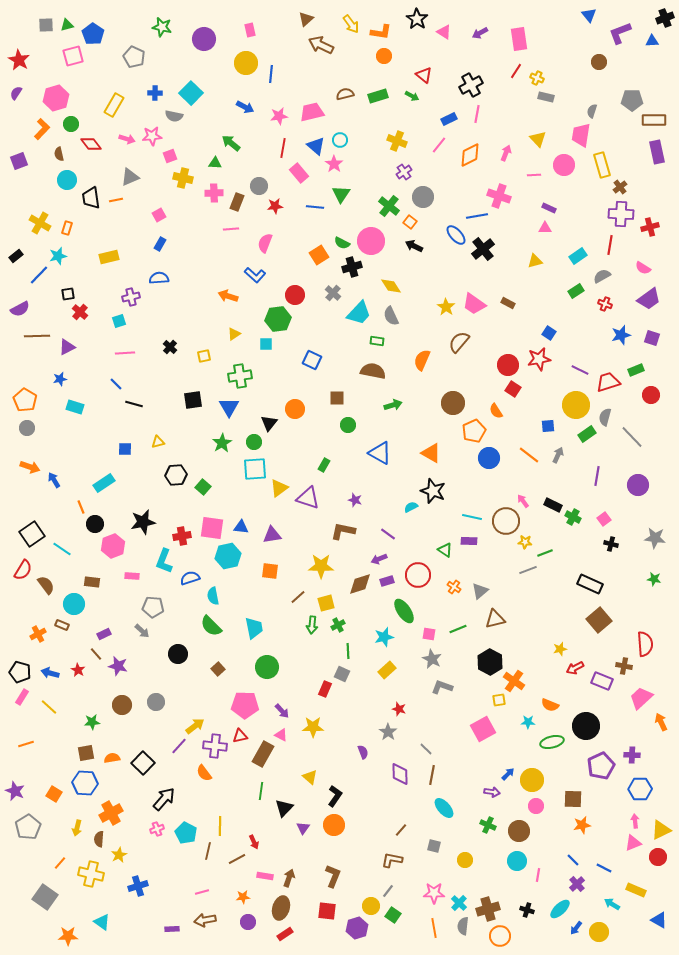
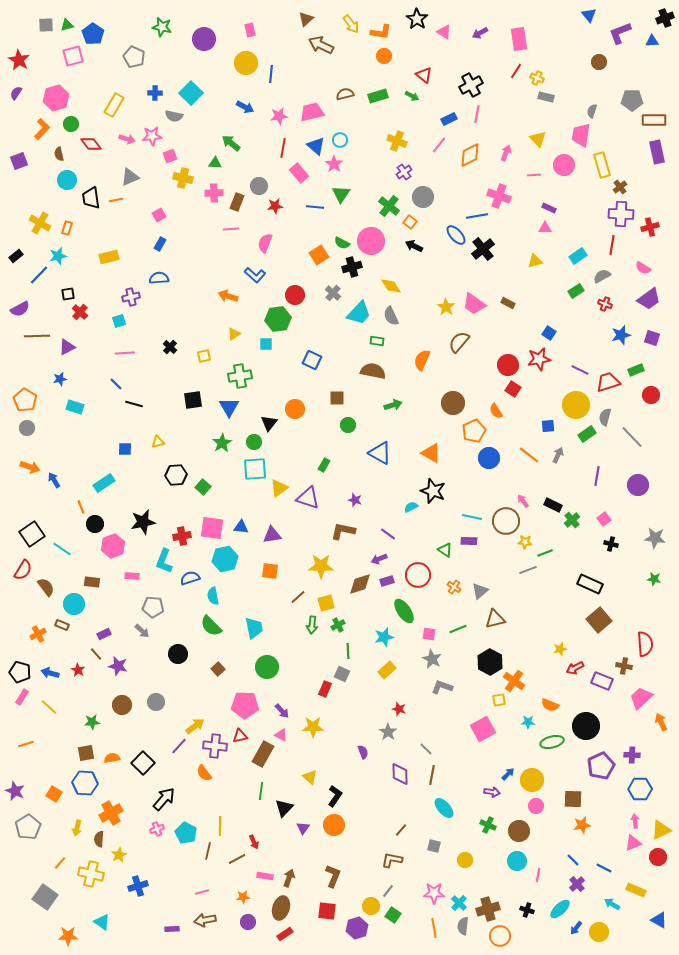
red line at (610, 245): moved 2 px right
green cross at (573, 517): moved 1 px left, 3 px down; rotated 21 degrees clockwise
cyan hexagon at (228, 556): moved 3 px left, 3 px down
brown semicircle at (46, 585): moved 2 px down
